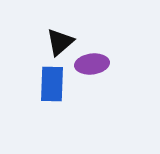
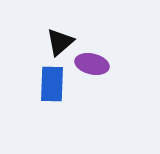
purple ellipse: rotated 20 degrees clockwise
